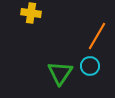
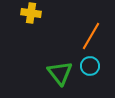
orange line: moved 6 px left
green triangle: rotated 12 degrees counterclockwise
